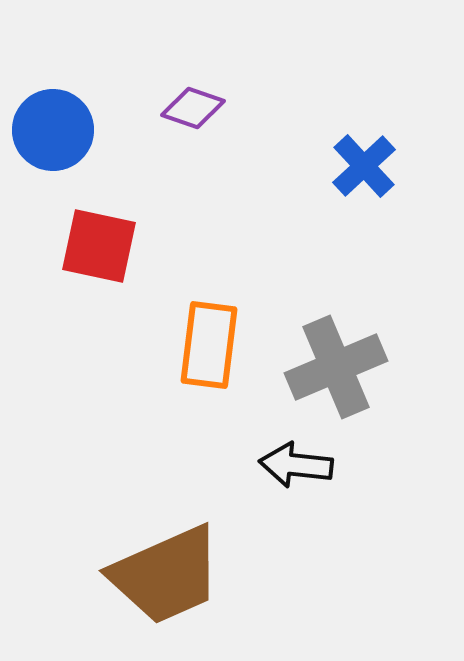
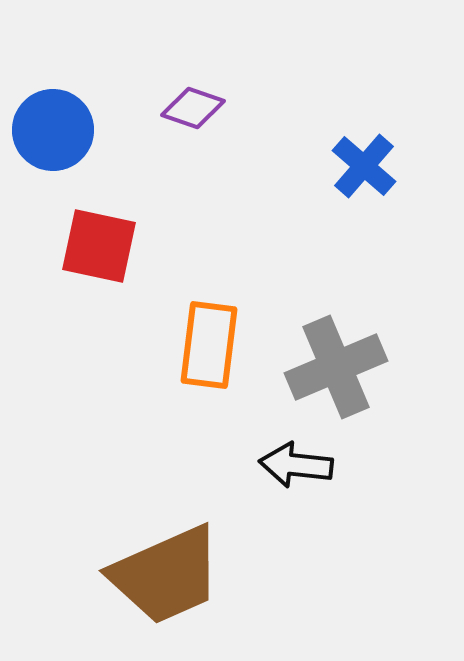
blue cross: rotated 6 degrees counterclockwise
